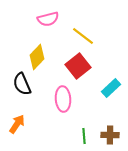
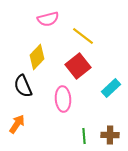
black semicircle: moved 1 px right, 2 px down
